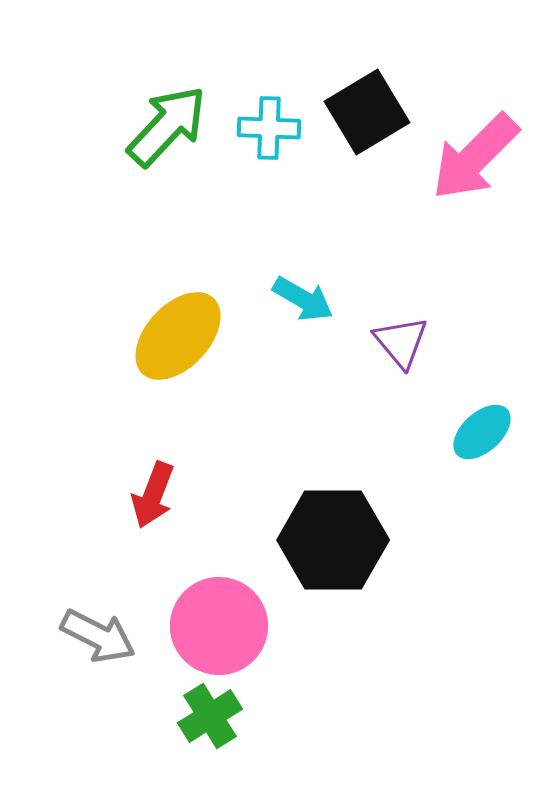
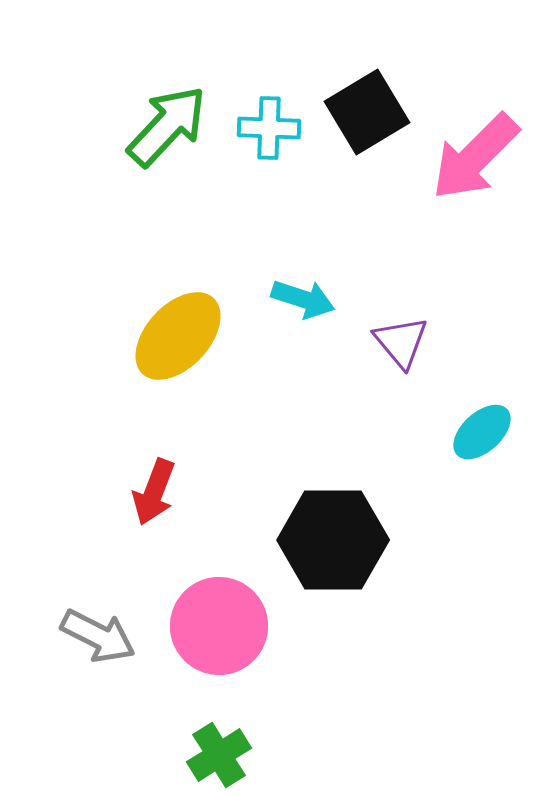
cyan arrow: rotated 12 degrees counterclockwise
red arrow: moved 1 px right, 3 px up
green cross: moved 9 px right, 39 px down
